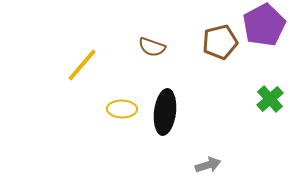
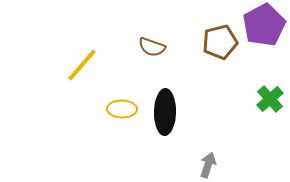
black ellipse: rotated 6 degrees counterclockwise
gray arrow: rotated 55 degrees counterclockwise
